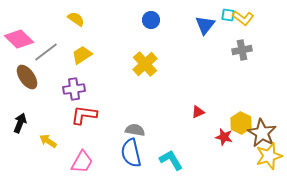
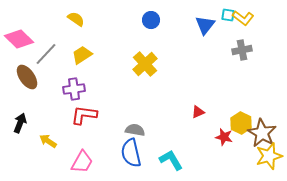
gray line: moved 2 px down; rotated 10 degrees counterclockwise
